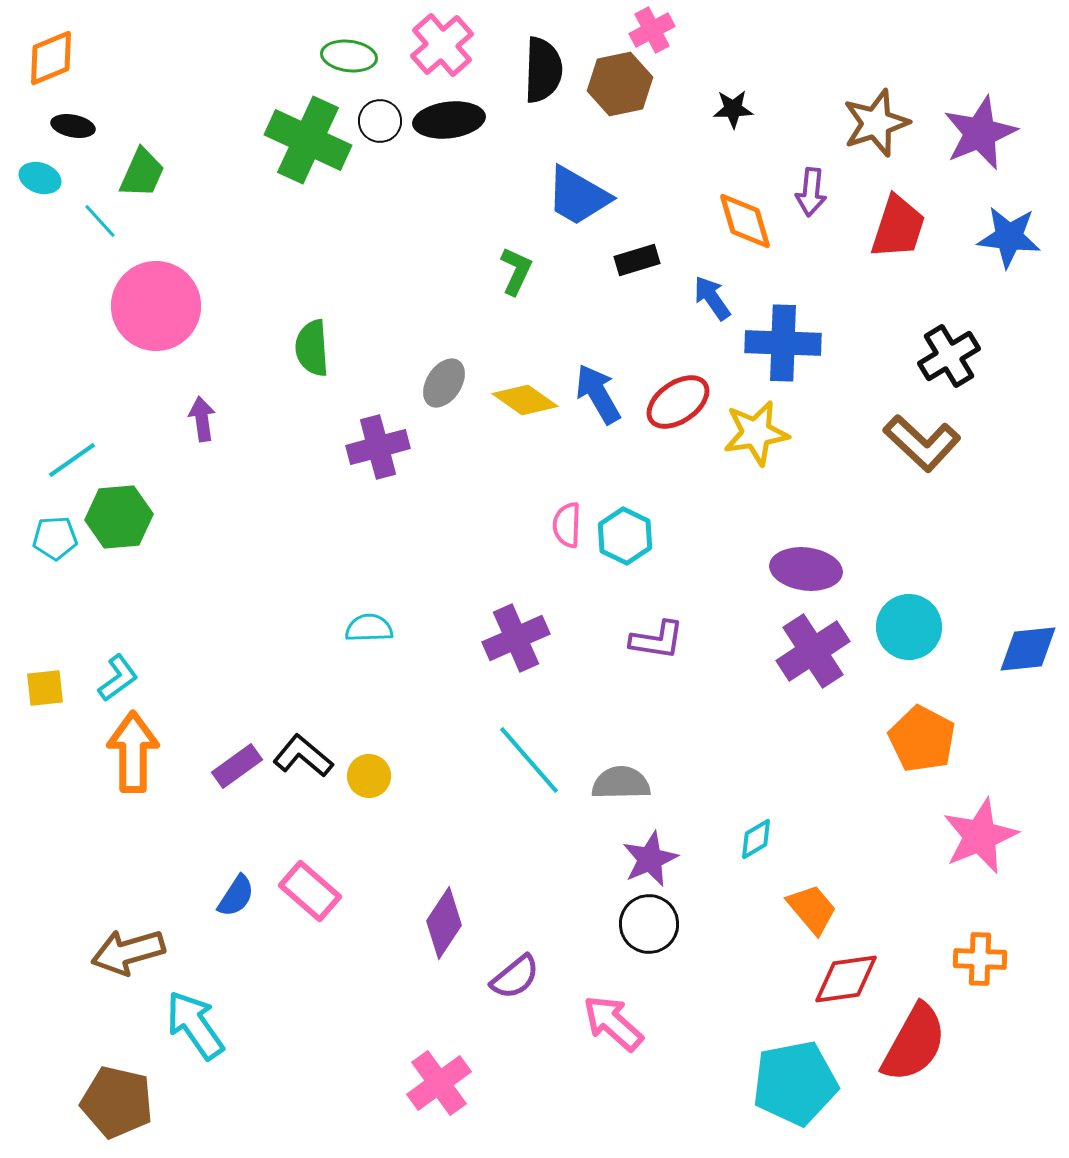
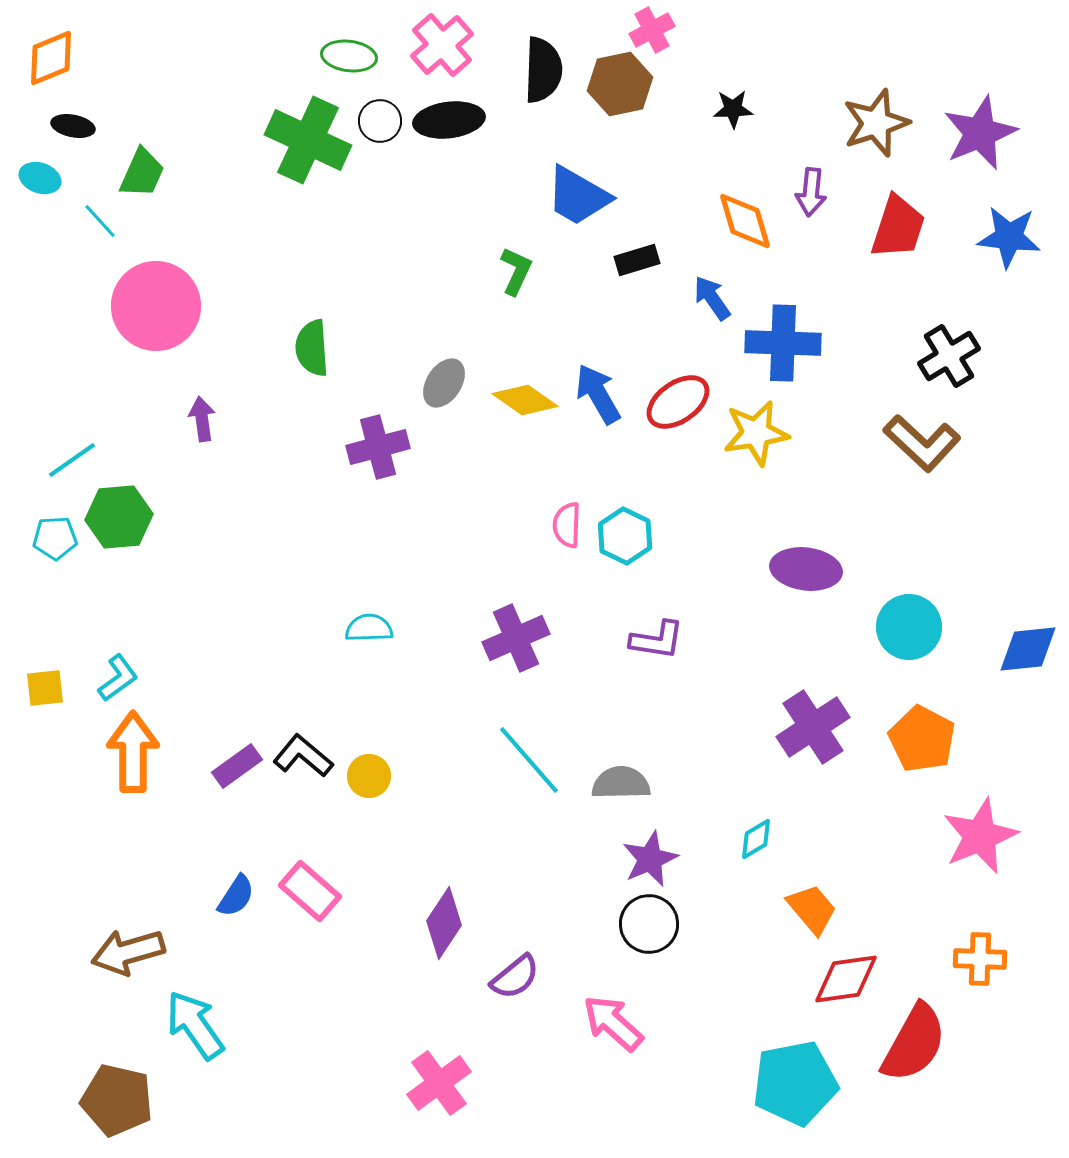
purple cross at (813, 651): moved 76 px down
brown pentagon at (117, 1102): moved 2 px up
